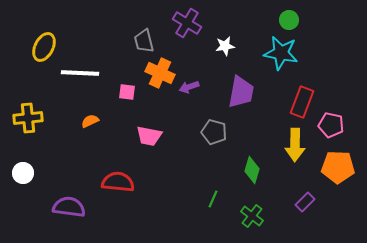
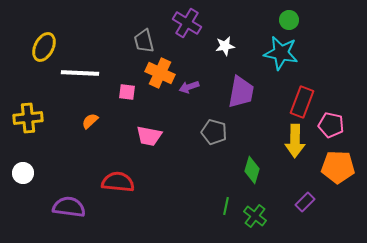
orange semicircle: rotated 18 degrees counterclockwise
yellow arrow: moved 4 px up
green line: moved 13 px right, 7 px down; rotated 12 degrees counterclockwise
green cross: moved 3 px right
